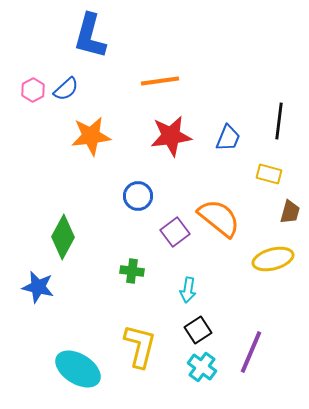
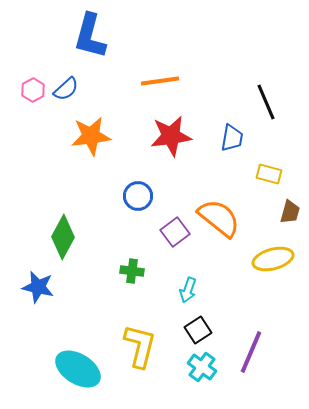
black line: moved 13 px left, 19 px up; rotated 30 degrees counterclockwise
blue trapezoid: moved 4 px right; rotated 12 degrees counterclockwise
cyan arrow: rotated 10 degrees clockwise
